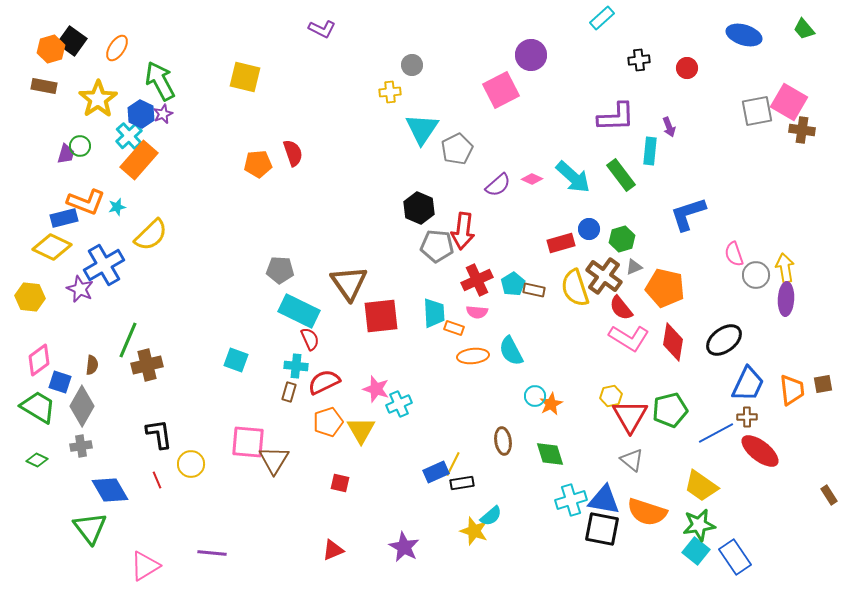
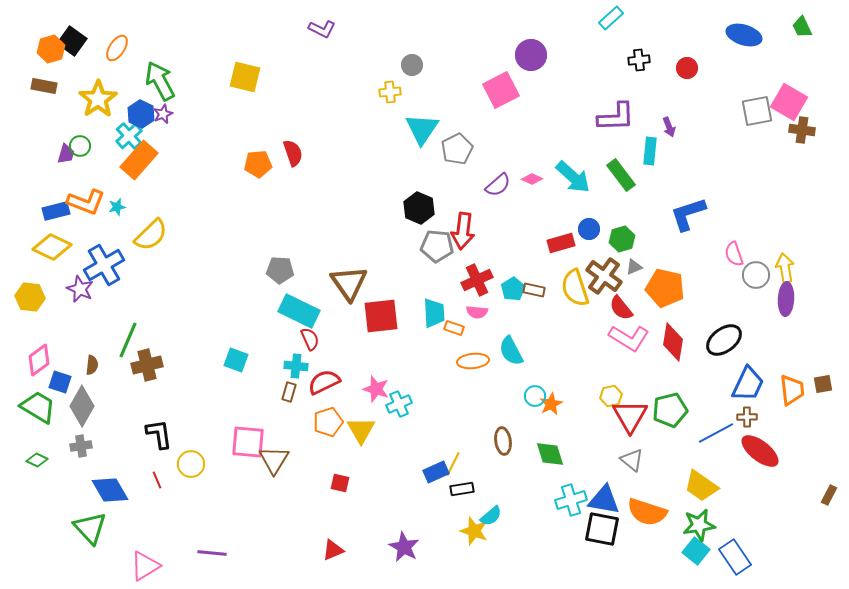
cyan rectangle at (602, 18): moved 9 px right
green trapezoid at (804, 29): moved 2 px left, 2 px up; rotated 15 degrees clockwise
blue rectangle at (64, 218): moved 8 px left, 7 px up
cyan pentagon at (513, 284): moved 5 px down
orange ellipse at (473, 356): moved 5 px down
black rectangle at (462, 483): moved 6 px down
brown rectangle at (829, 495): rotated 60 degrees clockwise
green triangle at (90, 528): rotated 6 degrees counterclockwise
